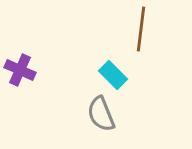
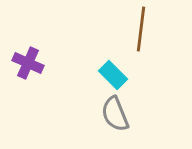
purple cross: moved 8 px right, 7 px up
gray semicircle: moved 14 px right
